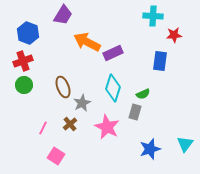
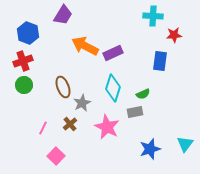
orange arrow: moved 2 px left, 4 px down
gray rectangle: rotated 63 degrees clockwise
pink square: rotated 12 degrees clockwise
